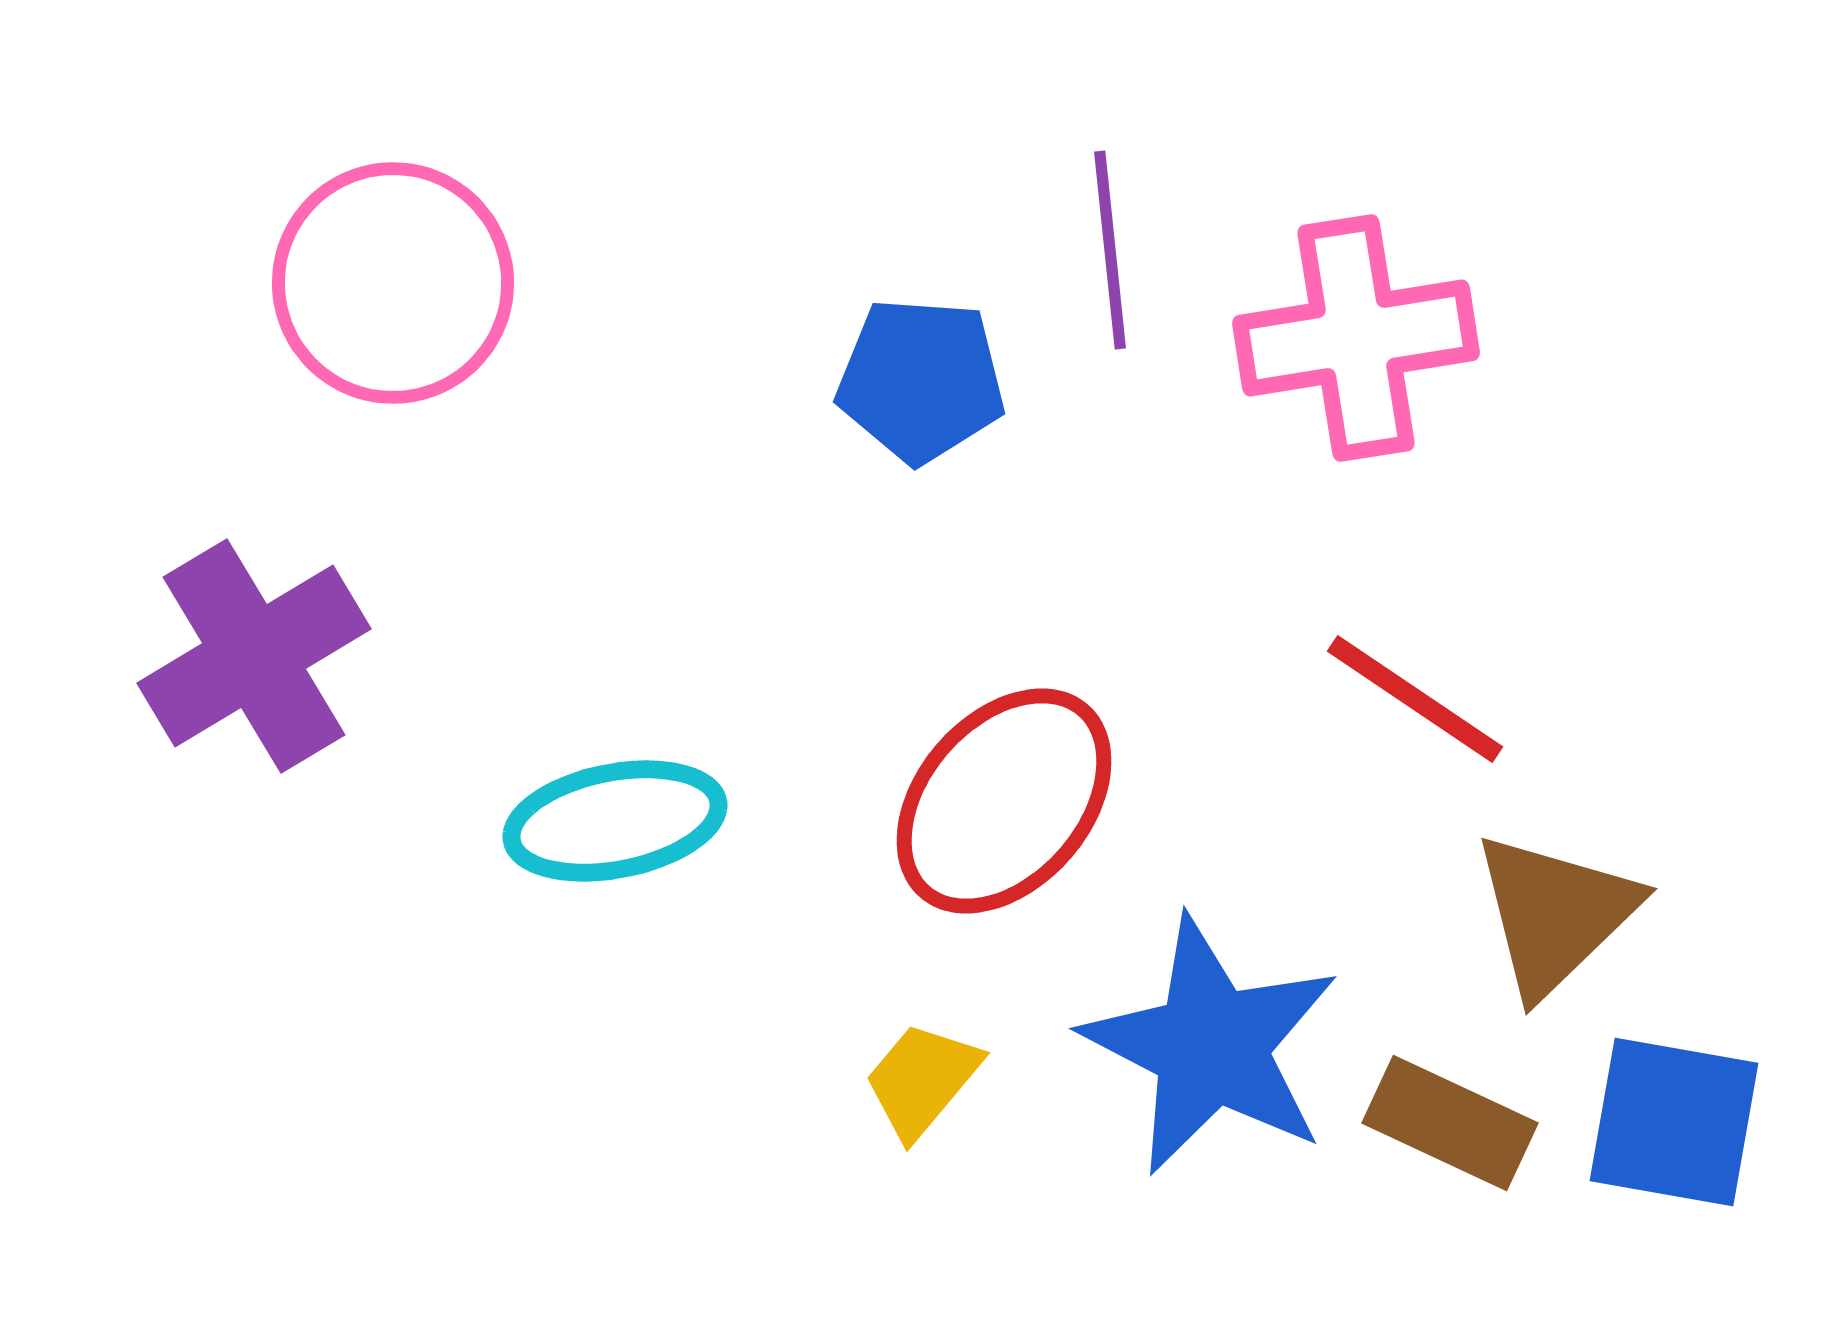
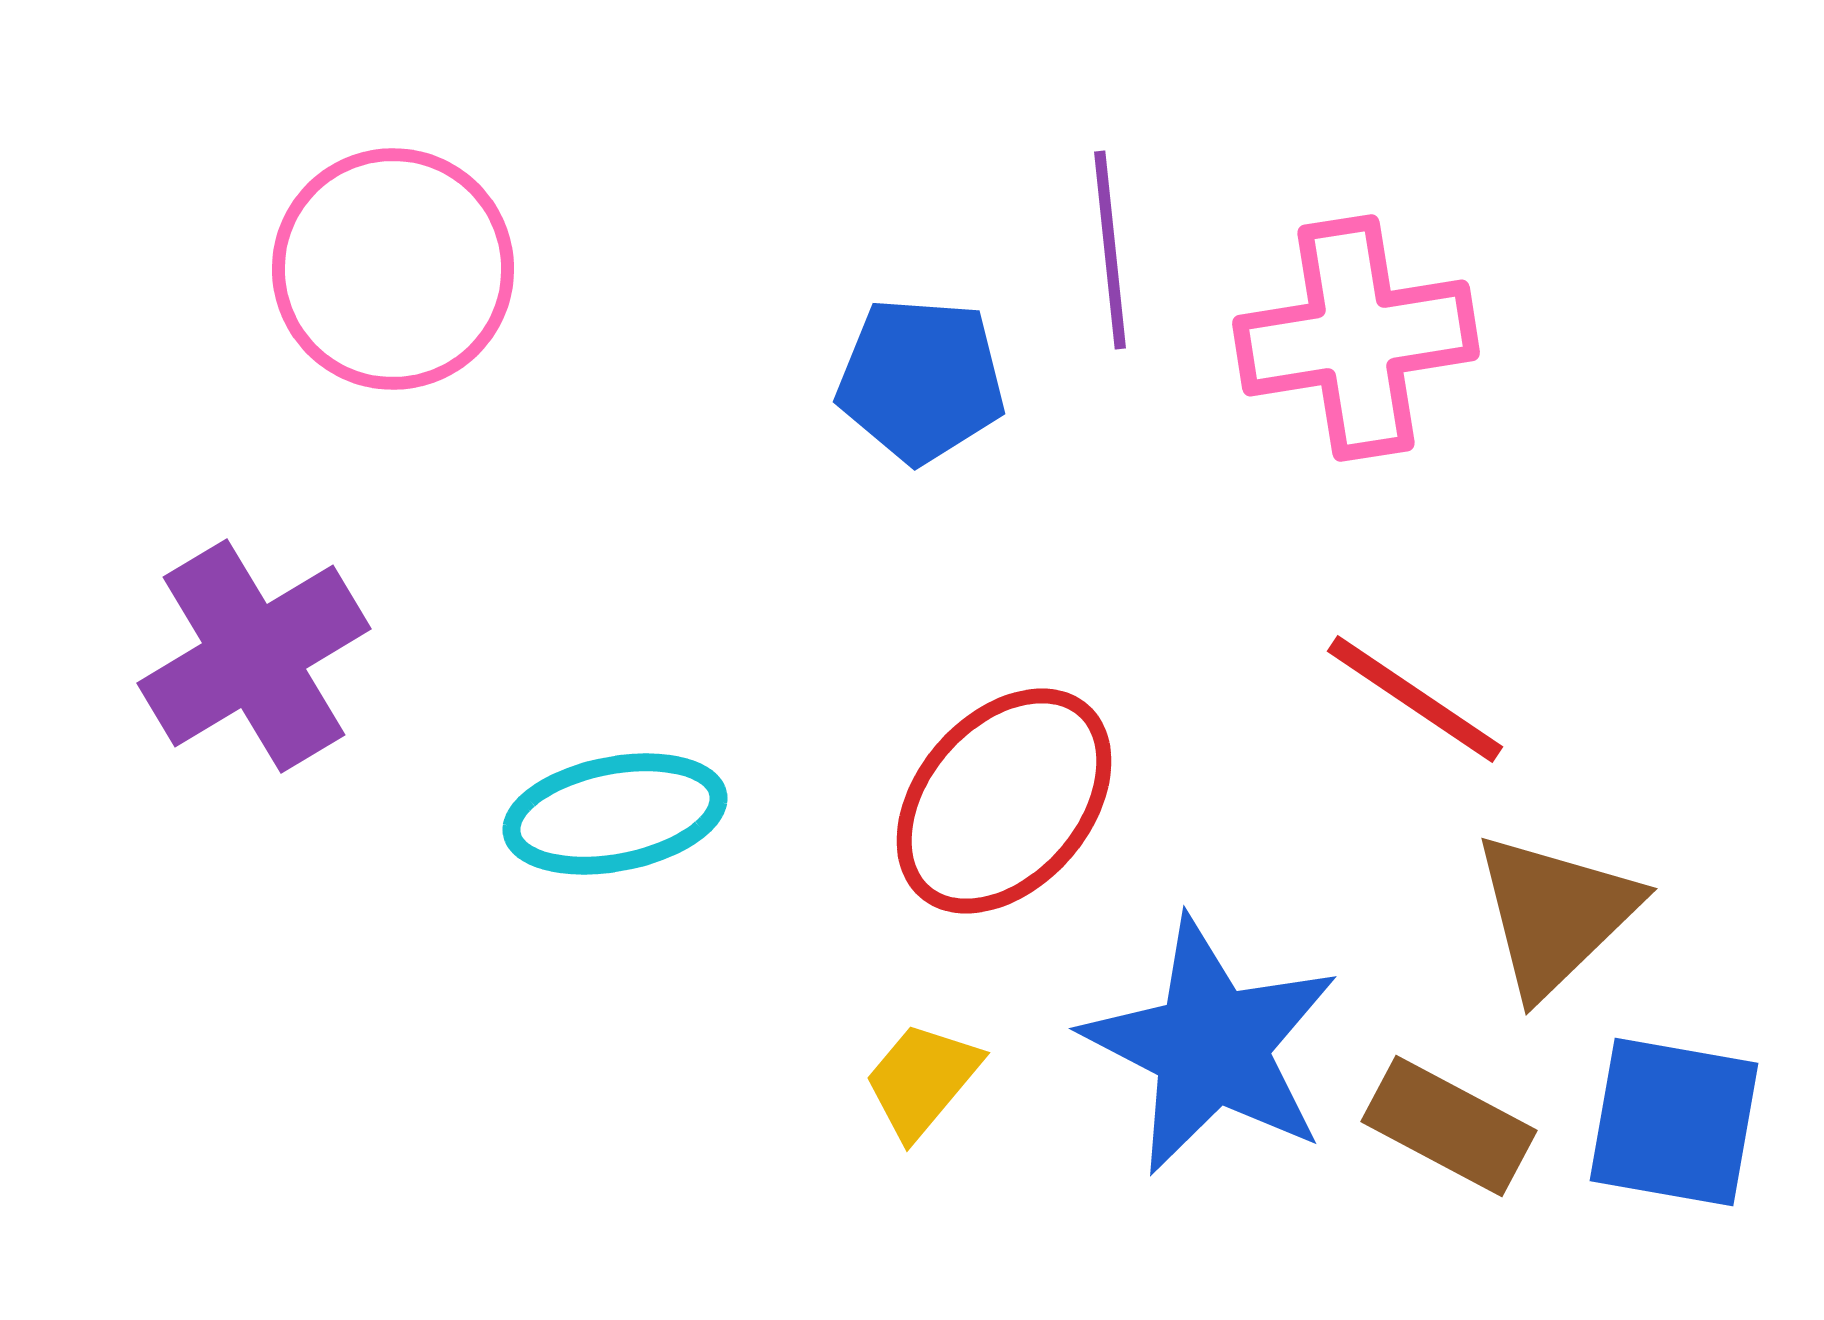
pink circle: moved 14 px up
cyan ellipse: moved 7 px up
brown rectangle: moved 1 px left, 3 px down; rotated 3 degrees clockwise
